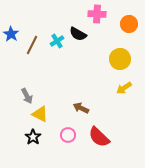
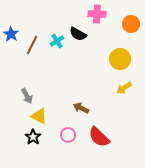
orange circle: moved 2 px right
yellow triangle: moved 1 px left, 2 px down
